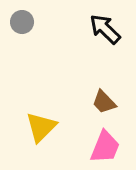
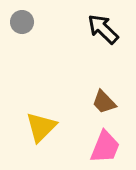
black arrow: moved 2 px left
